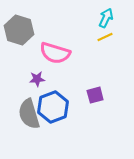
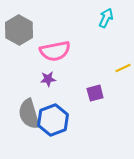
gray hexagon: rotated 12 degrees clockwise
yellow line: moved 18 px right, 31 px down
pink semicircle: moved 2 px up; rotated 28 degrees counterclockwise
purple star: moved 11 px right
purple square: moved 2 px up
blue hexagon: moved 13 px down
